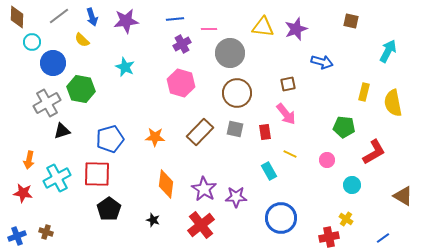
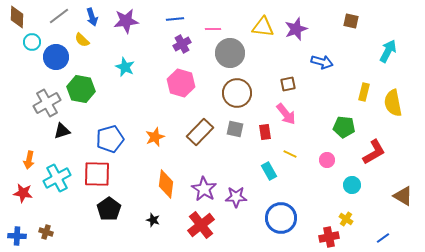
pink line at (209, 29): moved 4 px right
blue circle at (53, 63): moved 3 px right, 6 px up
orange star at (155, 137): rotated 24 degrees counterclockwise
blue cross at (17, 236): rotated 24 degrees clockwise
